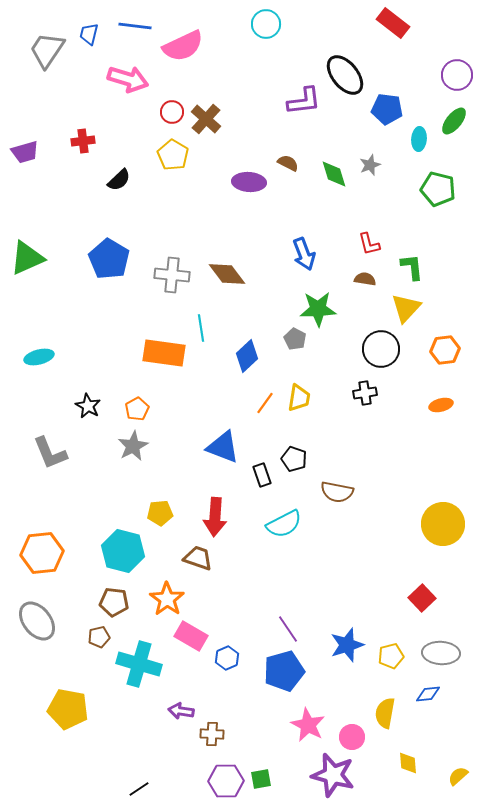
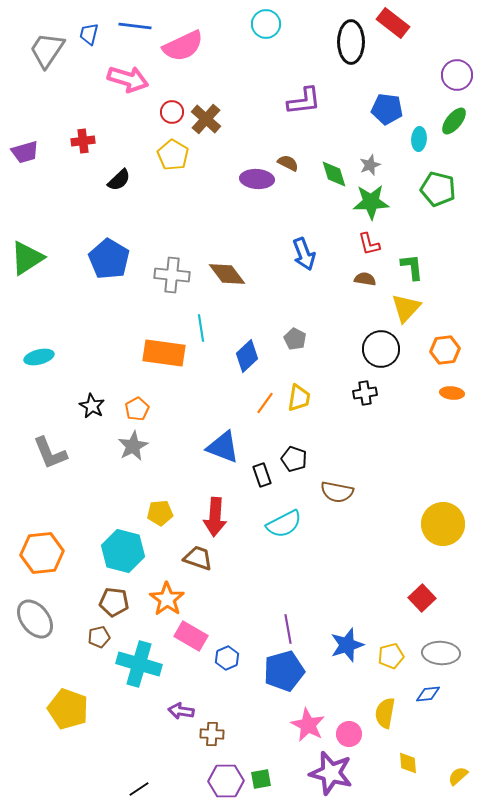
black ellipse at (345, 75): moved 6 px right, 33 px up; rotated 39 degrees clockwise
purple ellipse at (249, 182): moved 8 px right, 3 px up
green triangle at (27, 258): rotated 9 degrees counterclockwise
green star at (318, 309): moved 53 px right, 107 px up
orange ellipse at (441, 405): moved 11 px right, 12 px up; rotated 20 degrees clockwise
black star at (88, 406): moved 4 px right
gray ellipse at (37, 621): moved 2 px left, 2 px up
purple line at (288, 629): rotated 24 degrees clockwise
yellow pentagon at (68, 709): rotated 9 degrees clockwise
pink circle at (352, 737): moved 3 px left, 3 px up
purple star at (333, 775): moved 2 px left, 2 px up
